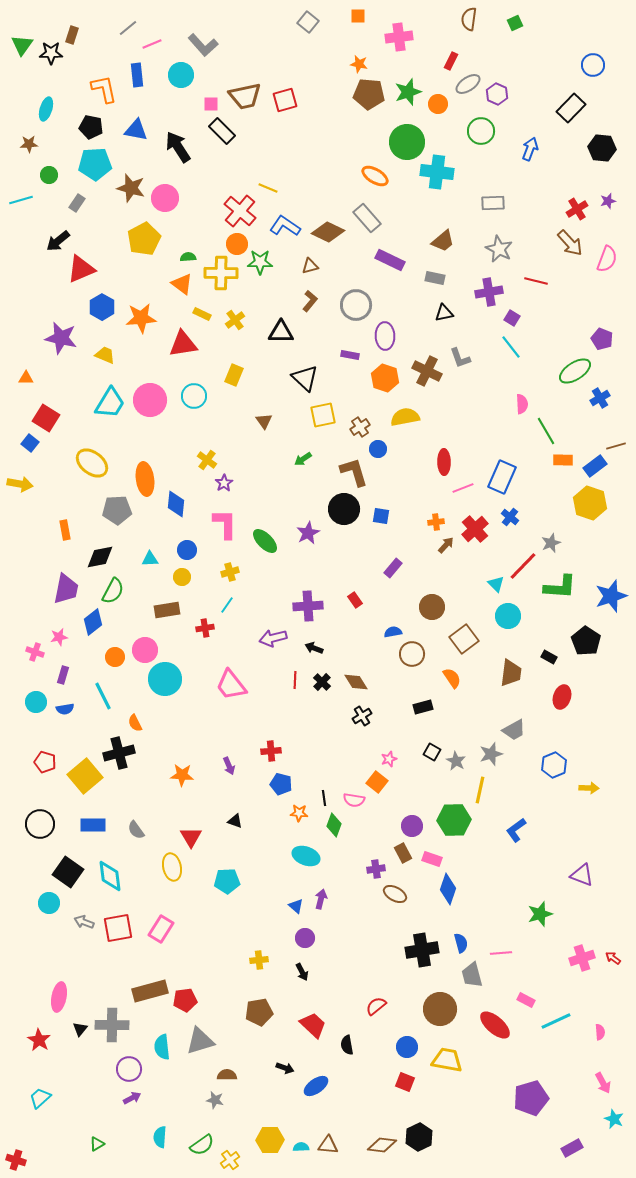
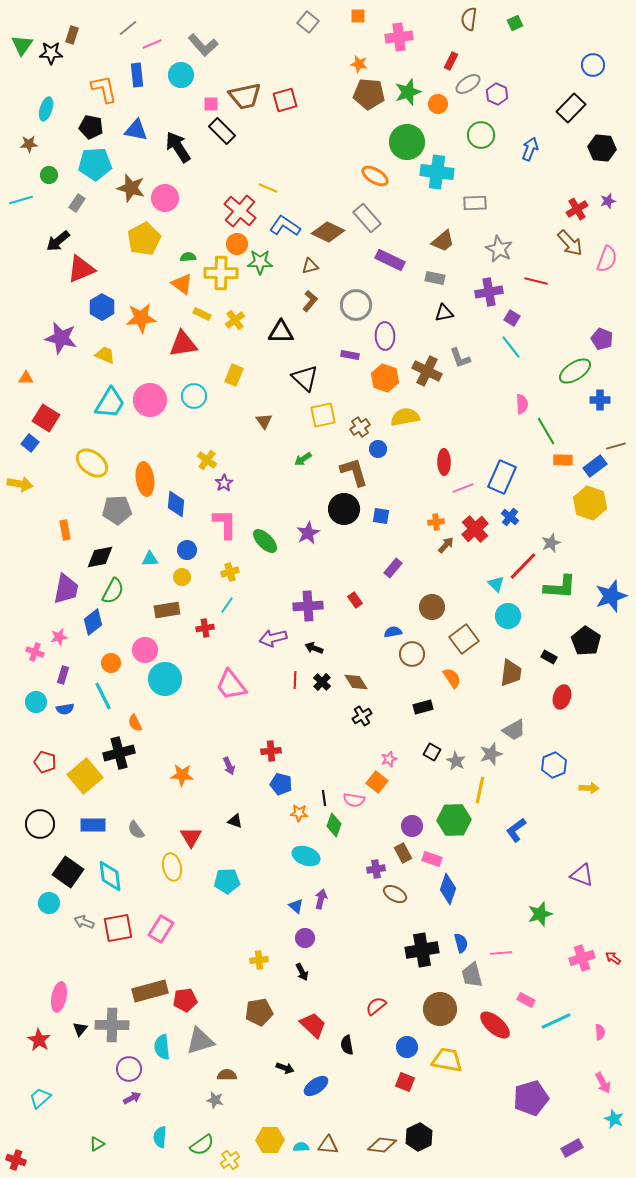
green circle at (481, 131): moved 4 px down
gray rectangle at (493, 203): moved 18 px left
blue cross at (600, 398): moved 2 px down; rotated 30 degrees clockwise
orange circle at (115, 657): moved 4 px left, 6 px down
